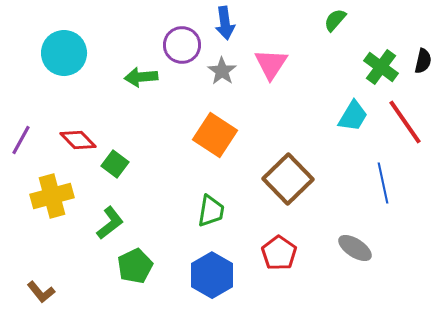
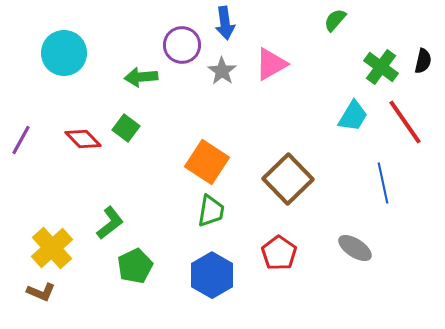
pink triangle: rotated 27 degrees clockwise
orange square: moved 8 px left, 27 px down
red diamond: moved 5 px right, 1 px up
green square: moved 11 px right, 36 px up
yellow cross: moved 52 px down; rotated 27 degrees counterclockwise
brown L-shape: rotated 28 degrees counterclockwise
